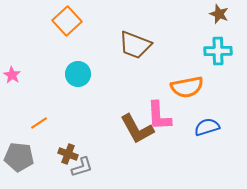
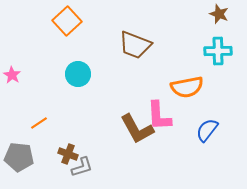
blue semicircle: moved 3 px down; rotated 35 degrees counterclockwise
